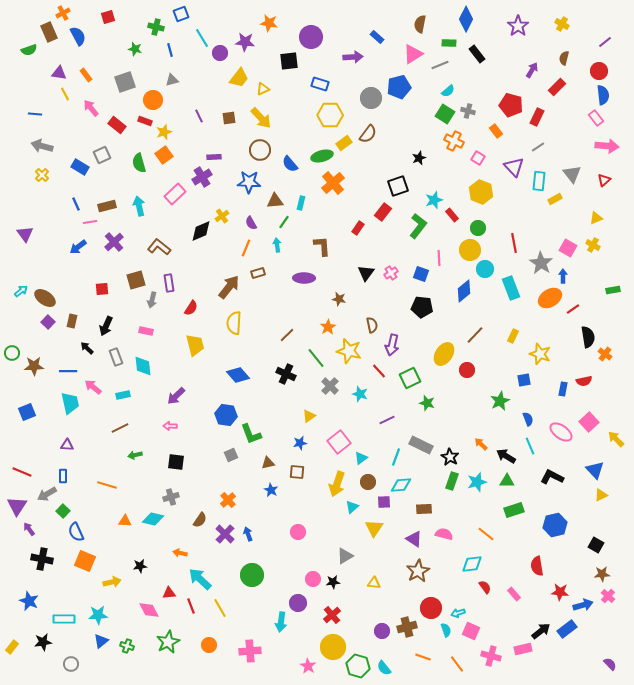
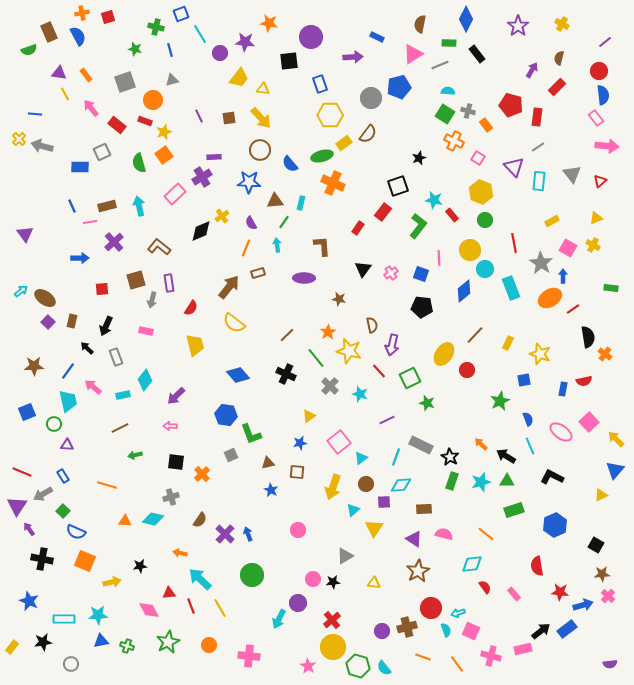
orange cross at (63, 13): moved 19 px right; rotated 16 degrees clockwise
blue rectangle at (377, 37): rotated 16 degrees counterclockwise
cyan line at (202, 38): moved 2 px left, 4 px up
brown semicircle at (564, 58): moved 5 px left
blue rectangle at (320, 84): rotated 54 degrees clockwise
yellow triangle at (263, 89): rotated 32 degrees clockwise
cyan semicircle at (448, 91): rotated 136 degrees counterclockwise
red rectangle at (537, 117): rotated 18 degrees counterclockwise
orange rectangle at (496, 131): moved 10 px left, 6 px up
gray square at (102, 155): moved 3 px up
blue rectangle at (80, 167): rotated 30 degrees counterclockwise
yellow cross at (42, 175): moved 23 px left, 36 px up
red triangle at (604, 180): moved 4 px left, 1 px down
orange cross at (333, 183): rotated 25 degrees counterclockwise
yellow rectangle at (555, 199): moved 3 px left, 22 px down
cyan star at (434, 200): rotated 30 degrees clockwise
blue line at (76, 204): moved 4 px left, 2 px down
green circle at (478, 228): moved 7 px right, 8 px up
blue arrow at (78, 247): moved 2 px right, 11 px down; rotated 144 degrees counterclockwise
black triangle at (366, 273): moved 3 px left, 4 px up
green rectangle at (613, 290): moved 2 px left, 2 px up; rotated 16 degrees clockwise
yellow semicircle at (234, 323): rotated 55 degrees counterclockwise
orange star at (328, 327): moved 5 px down
yellow rectangle at (513, 336): moved 5 px left, 7 px down
green circle at (12, 353): moved 42 px right, 71 px down
cyan diamond at (143, 366): moved 2 px right, 14 px down; rotated 45 degrees clockwise
blue line at (68, 371): rotated 54 degrees counterclockwise
cyan trapezoid at (70, 403): moved 2 px left, 2 px up
blue triangle at (595, 470): moved 20 px right; rotated 24 degrees clockwise
blue rectangle at (63, 476): rotated 32 degrees counterclockwise
brown circle at (368, 482): moved 2 px left, 2 px down
cyan star at (477, 482): moved 4 px right
yellow arrow at (337, 484): moved 4 px left, 3 px down
gray arrow at (47, 494): moved 4 px left
orange cross at (228, 500): moved 26 px left, 26 px up
cyan triangle at (352, 507): moved 1 px right, 3 px down
blue hexagon at (555, 525): rotated 10 degrees counterclockwise
blue semicircle at (76, 532): rotated 42 degrees counterclockwise
pink circle at (298, 532): moved 2 px up
red cross at (332, 615): moved 5 px down
cyan arrow at (281, 622): moved 2 px left, 3 px up; rotated 18 degrees clockwise
blue triangle at (101, 641): rotated 28 degrees clockwise
pink cross at (250, 651): moved 1 px left, 5 px down; rotated 10 degrees clockwise
purple semicircle at (610, 664): rotated 128 degrees clockwise
